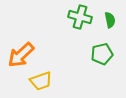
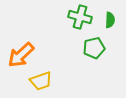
green semicircle: rotated 14 degrees clockwise
green pentagon: moved 8 px left, 6 px up
